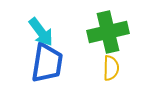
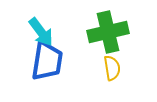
blue trapezoid: moved 2 px up
yellow semicircle: moved 1 px right; rotated 10 degrees counterclockwise
